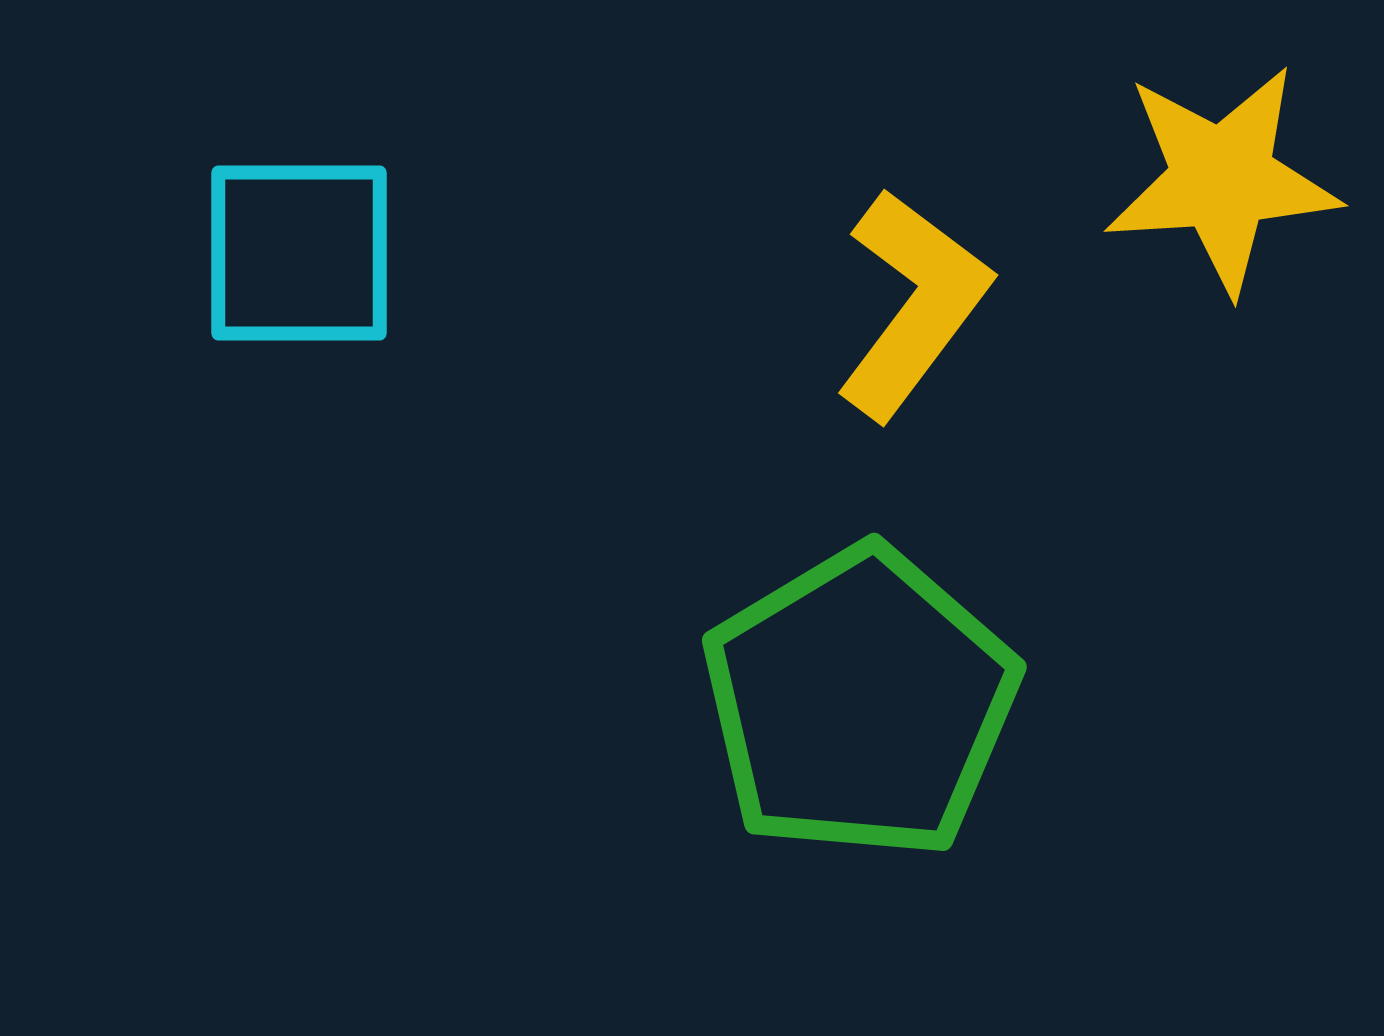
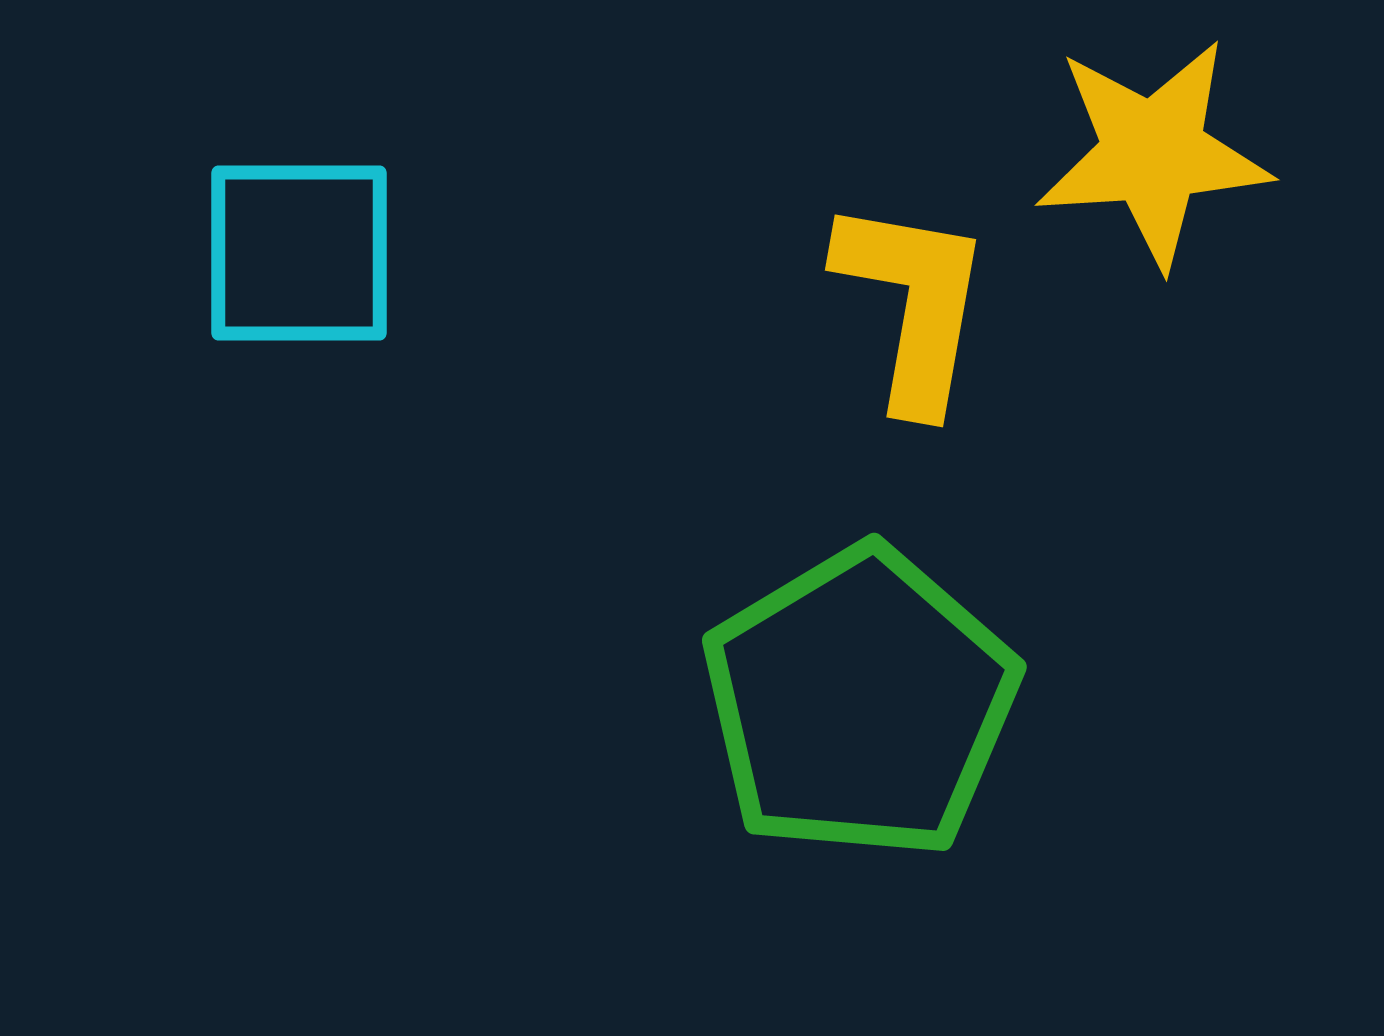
yellow star: moved 69 px left, 26 px up
yellow L-shape: rotated 27 degrees counterclockwise
